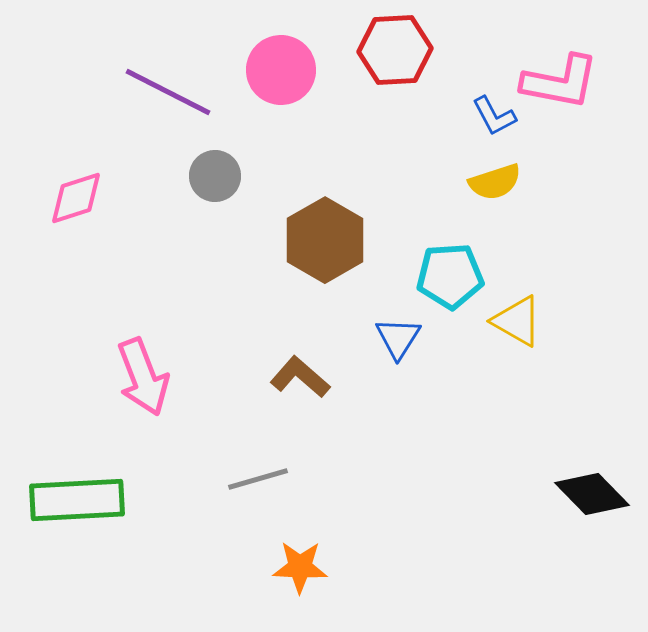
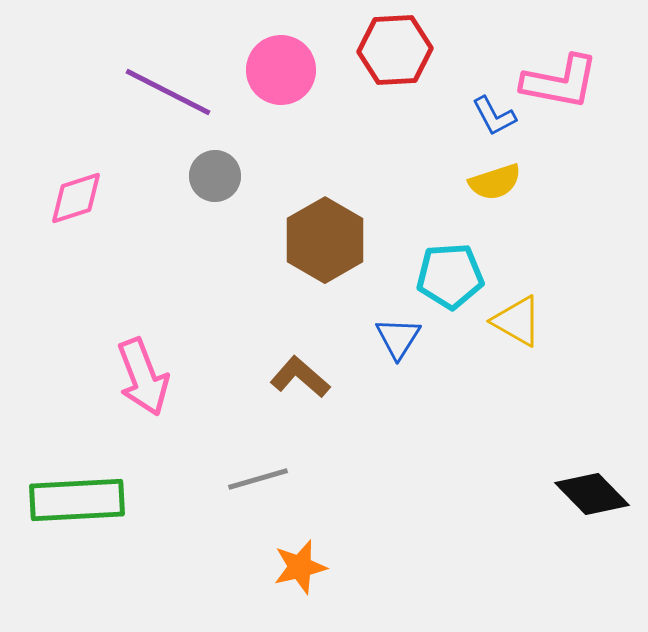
orange star: rotated 16 degrees counterclockwise
